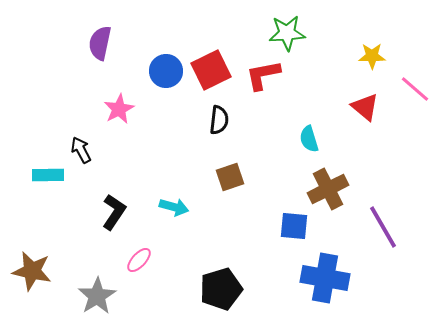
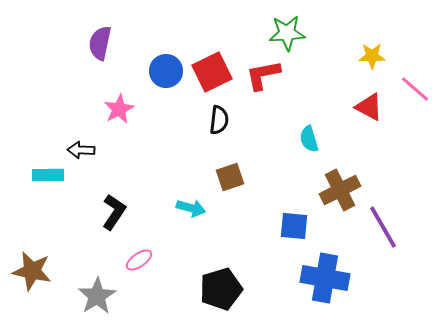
red square: moved 1 px right, 2 px down
red triangle: moved 4 px right; rotated 12 degrees counterclockwise
black arrow: rotated 60 degrees counterclockwise
brown cross: moved 12 px right, 1 px down
cyan arrow: moved 17 px right, 1 px down
pink ellipse: rotated 12 degrees clockwise
